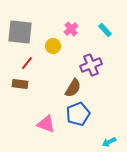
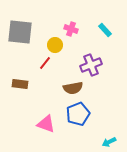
pink cross: rotated 32 degrees counterclockwise
yellow circle: moved 2 px right, 1 px up
red line: moved 18 px right
brown semicircle: rotated 48 degrees clockwise
